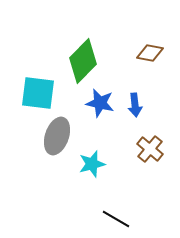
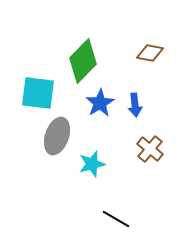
blue star: rotated 28 degrees clockwise
